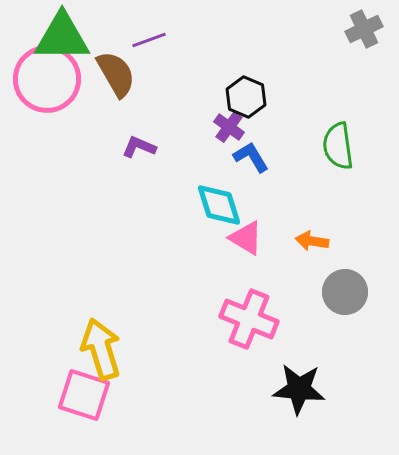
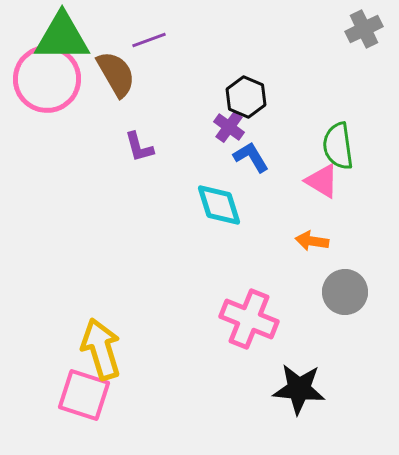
purple L-shape: rotated 128 degrees counterclockwise
pink triangle: moved 76 px right, 57 px up
